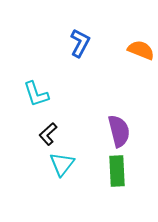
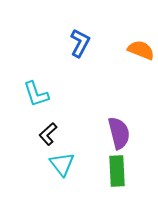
purple semicircle: moved 2 px down
cyan triangle: rotated 16 degrees counterclockwise
